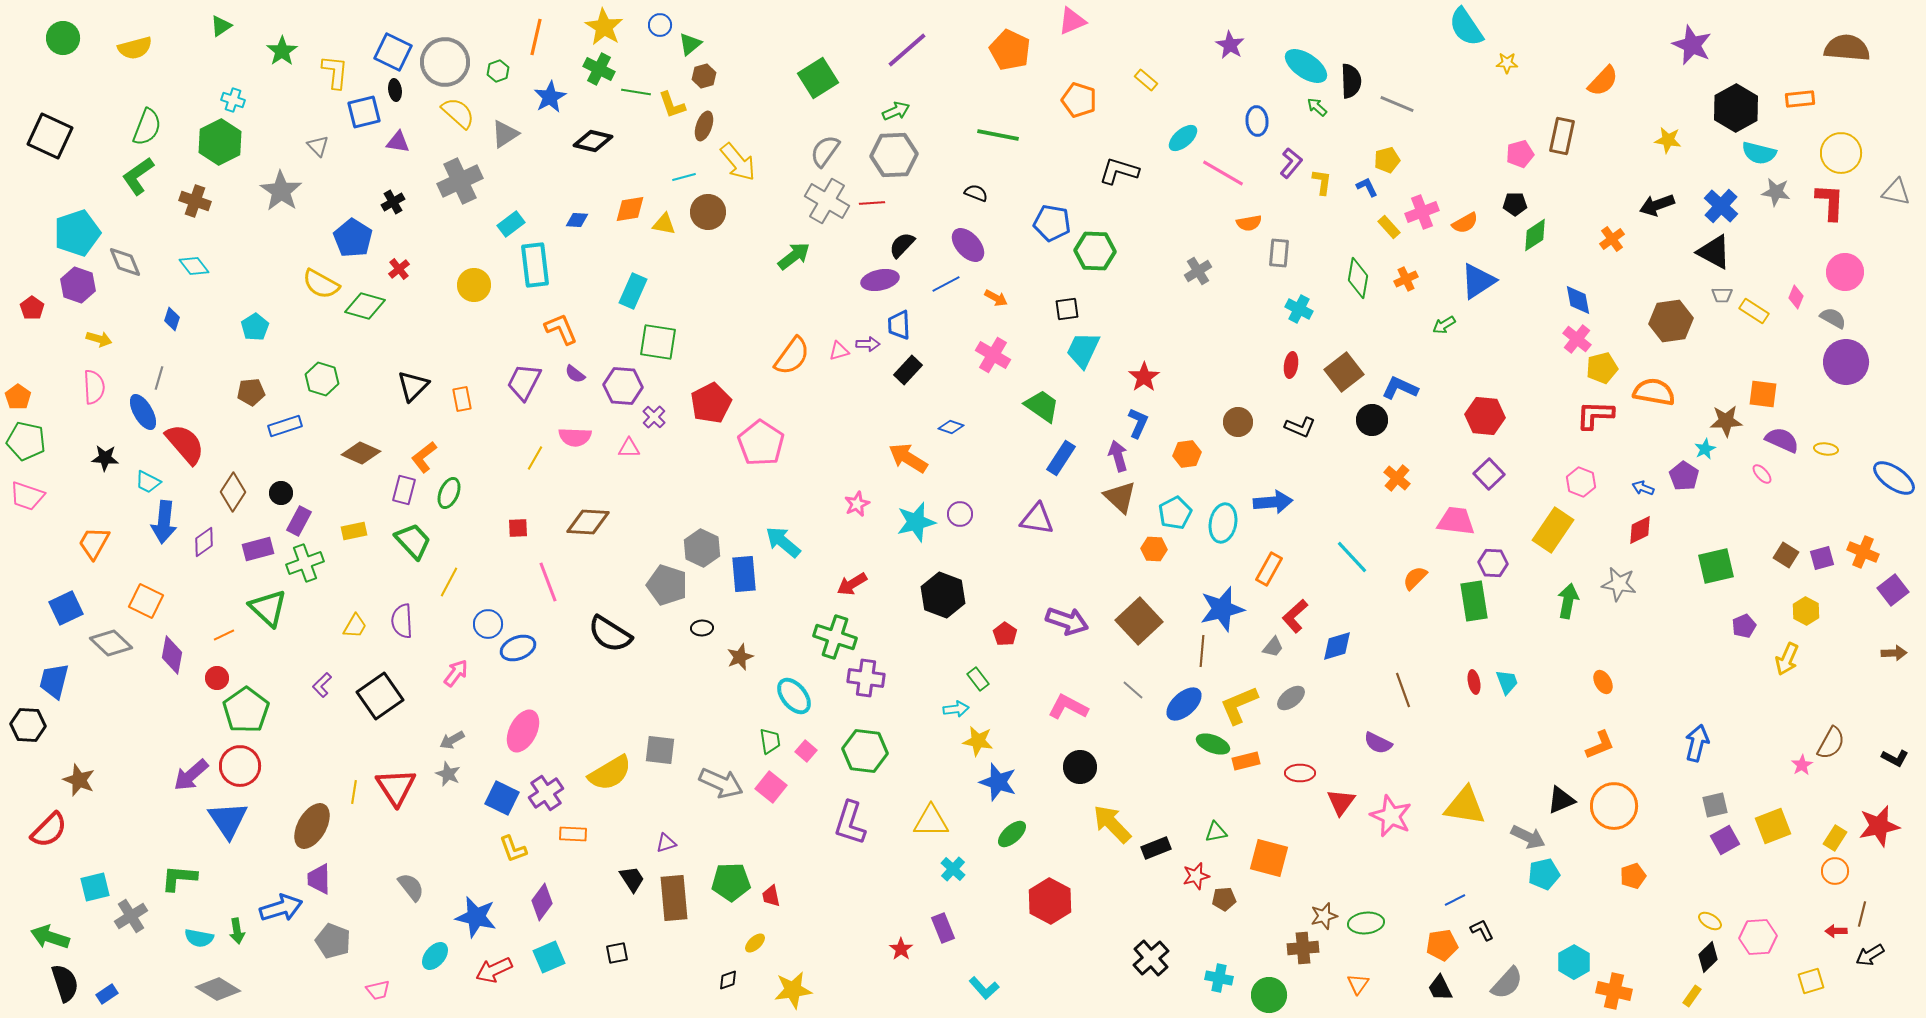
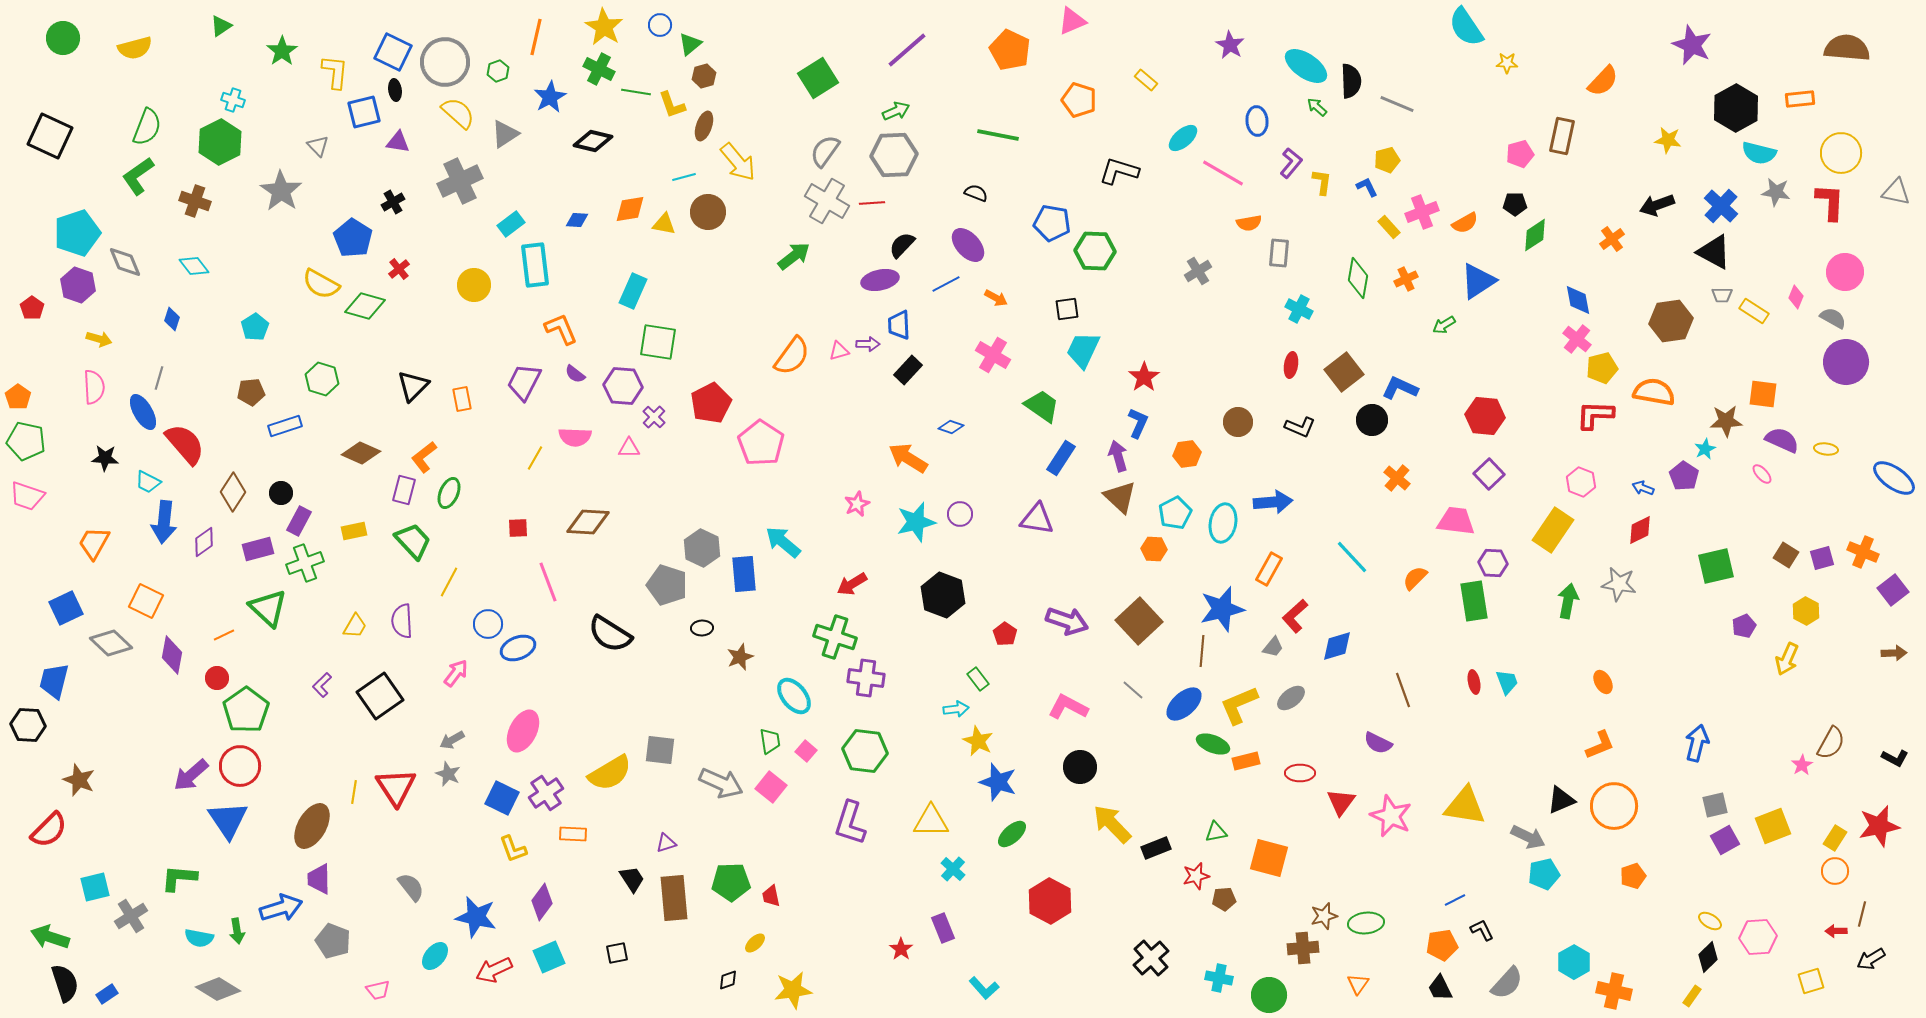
yellow star at (978, 741): rotated 16 degrees clockwise
black arrow at (1870, 955): moved 1 px right, 4 px down
